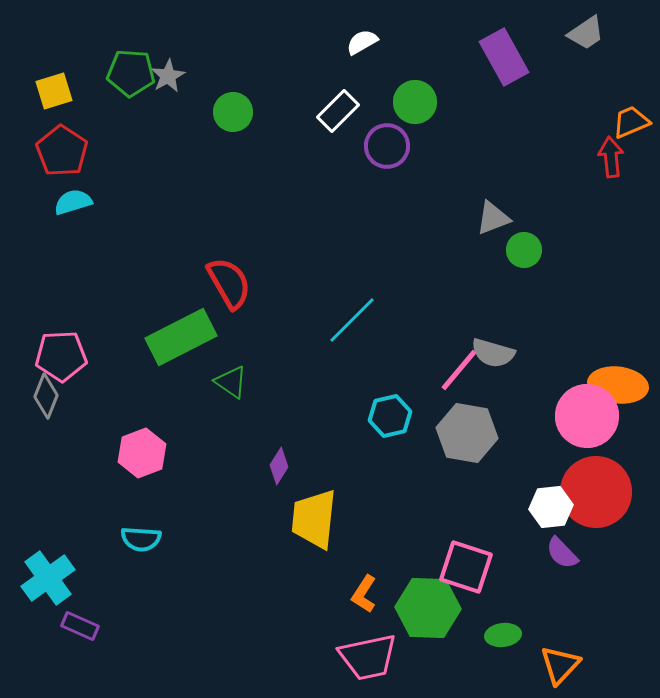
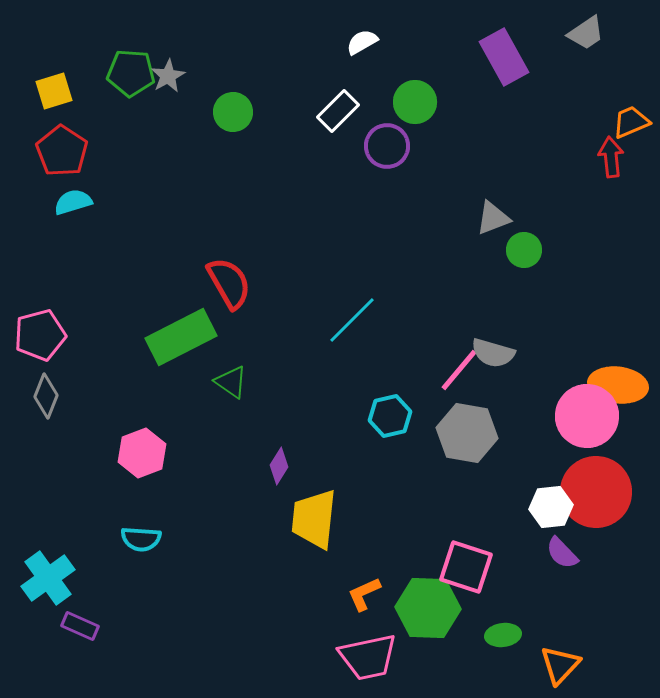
pink pentagon at (61, 356): moved 21 px left, 21 px up; rotated 12 degrees counterclockwise
orange L-shape at (364, 594): rotated 33 degrees clockwise
